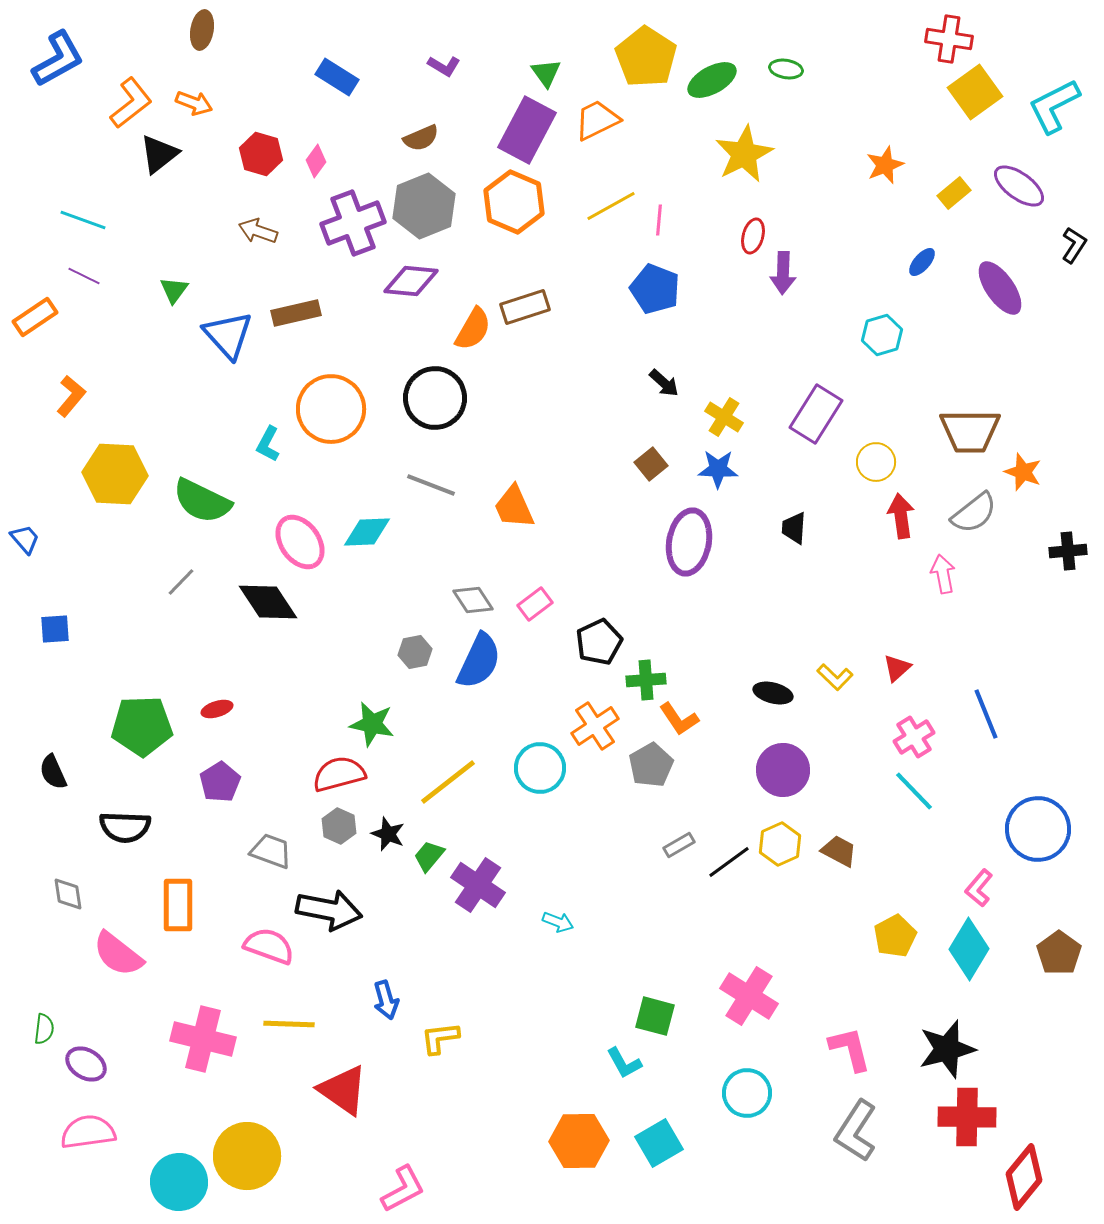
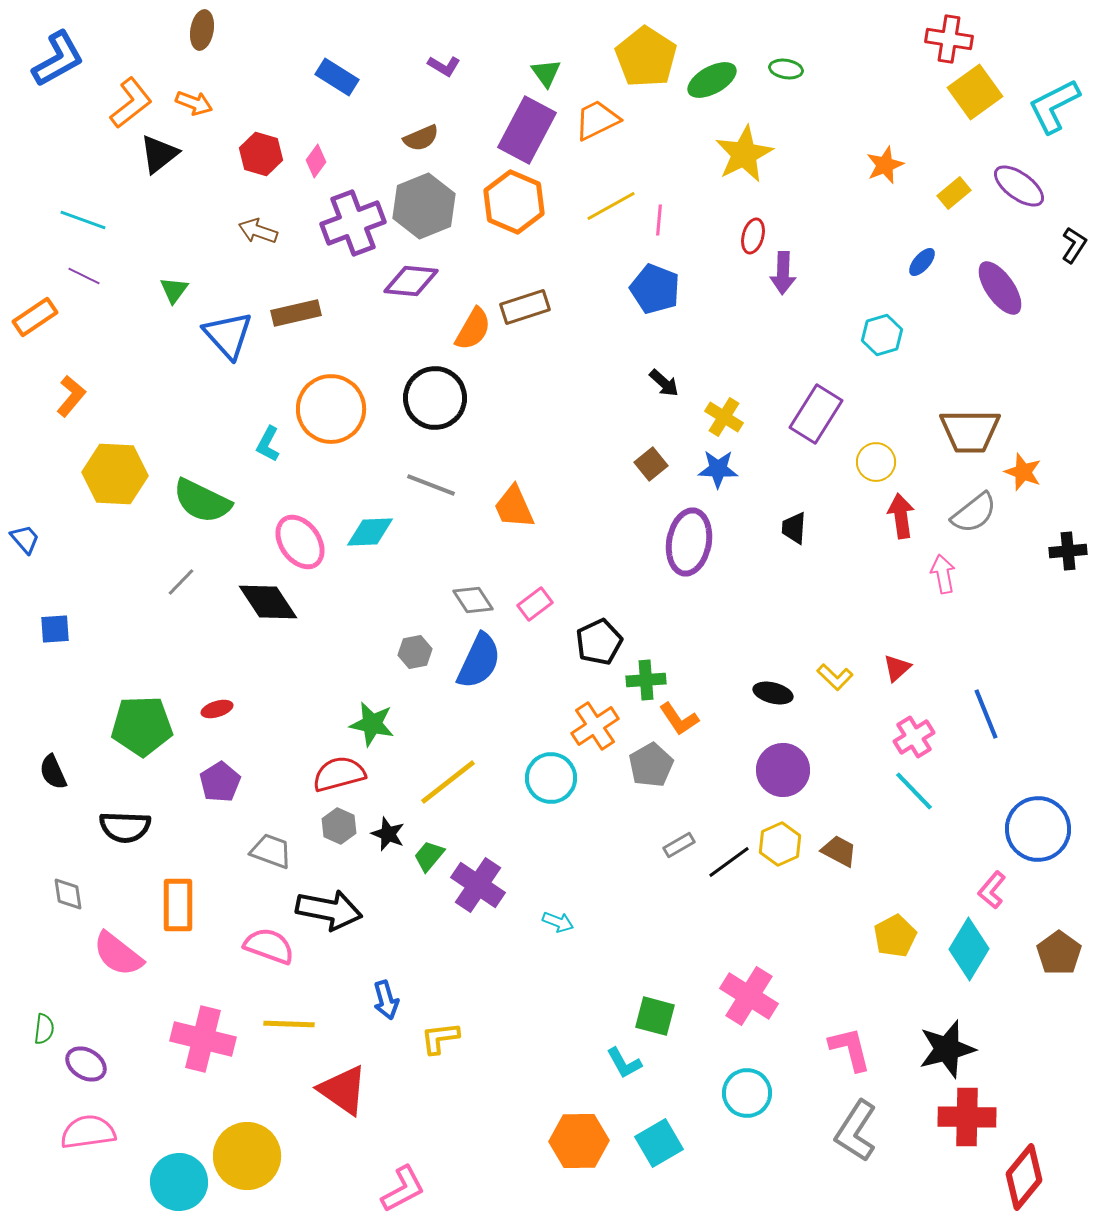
cyan diamond at (367, 532): moved 3 px right
cyan circle at (540, 768): moved 11 px right, 10 px down
pink L-shape at (979, 888): moved 13 px right, 2 px down
